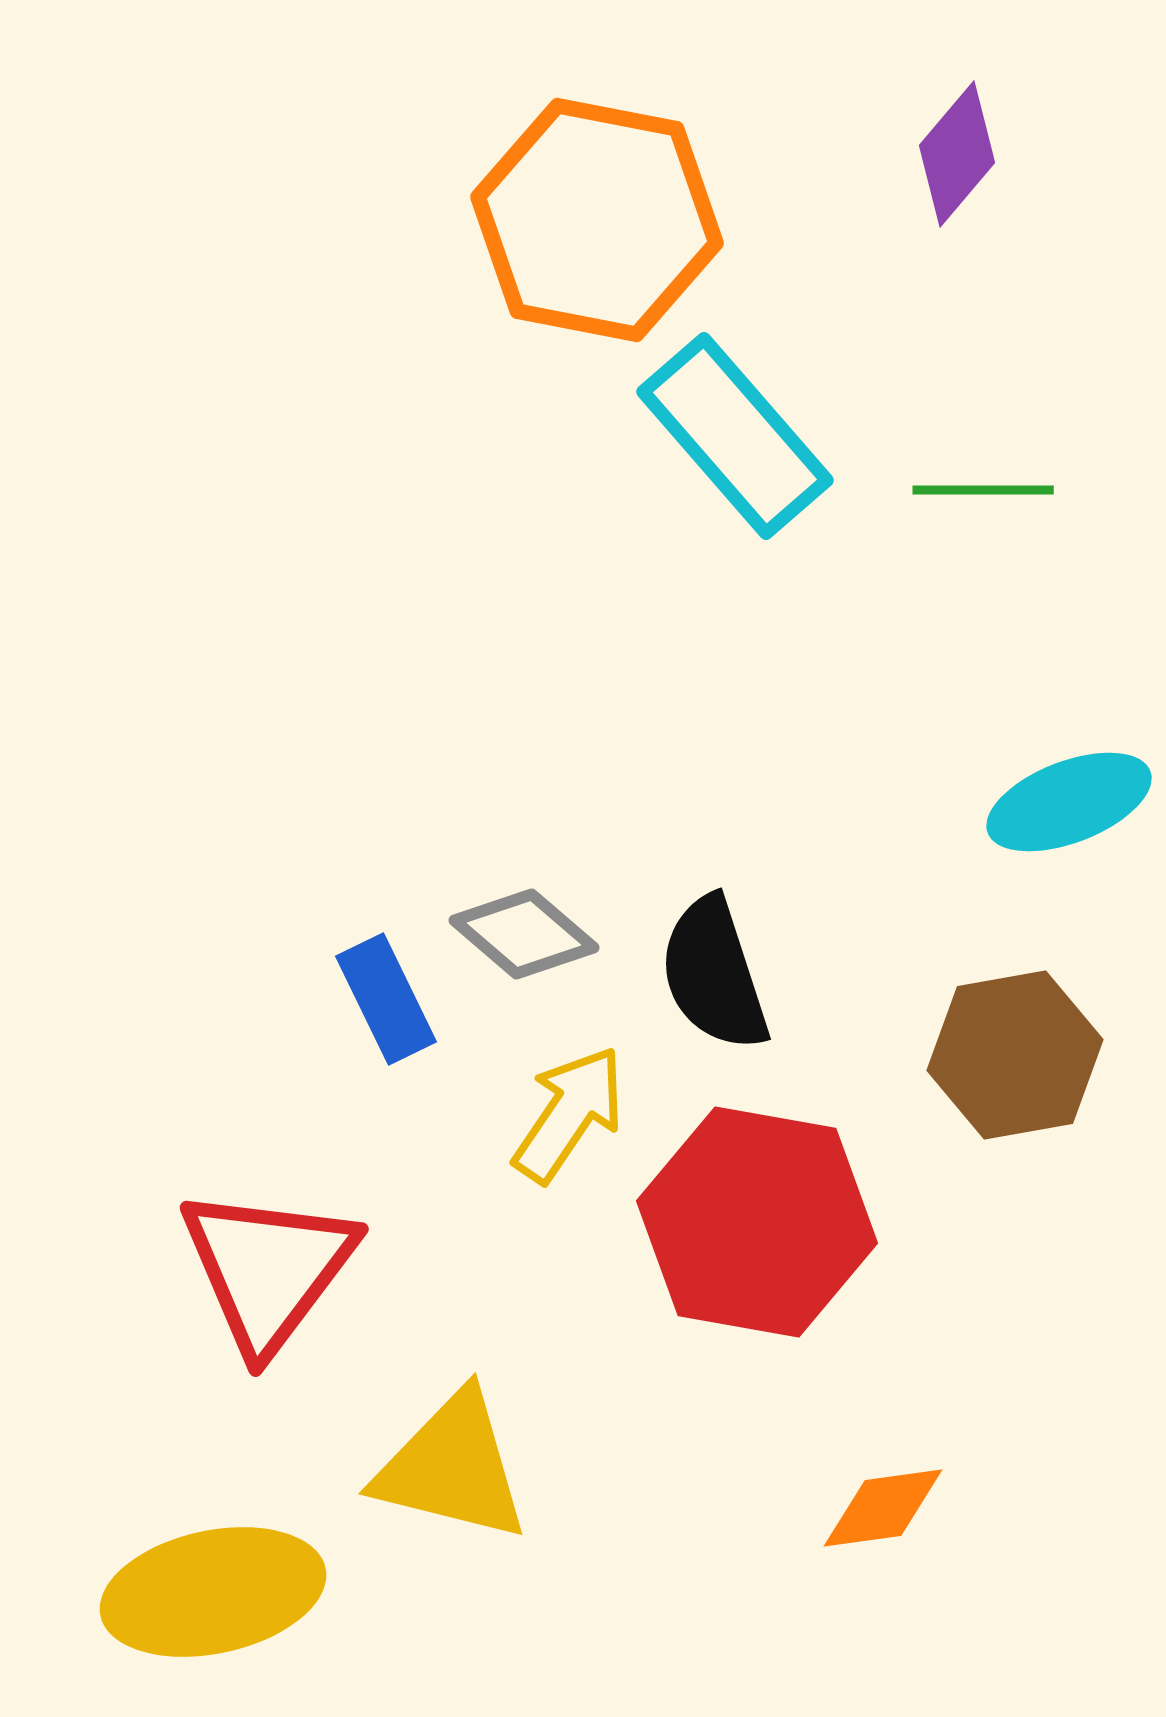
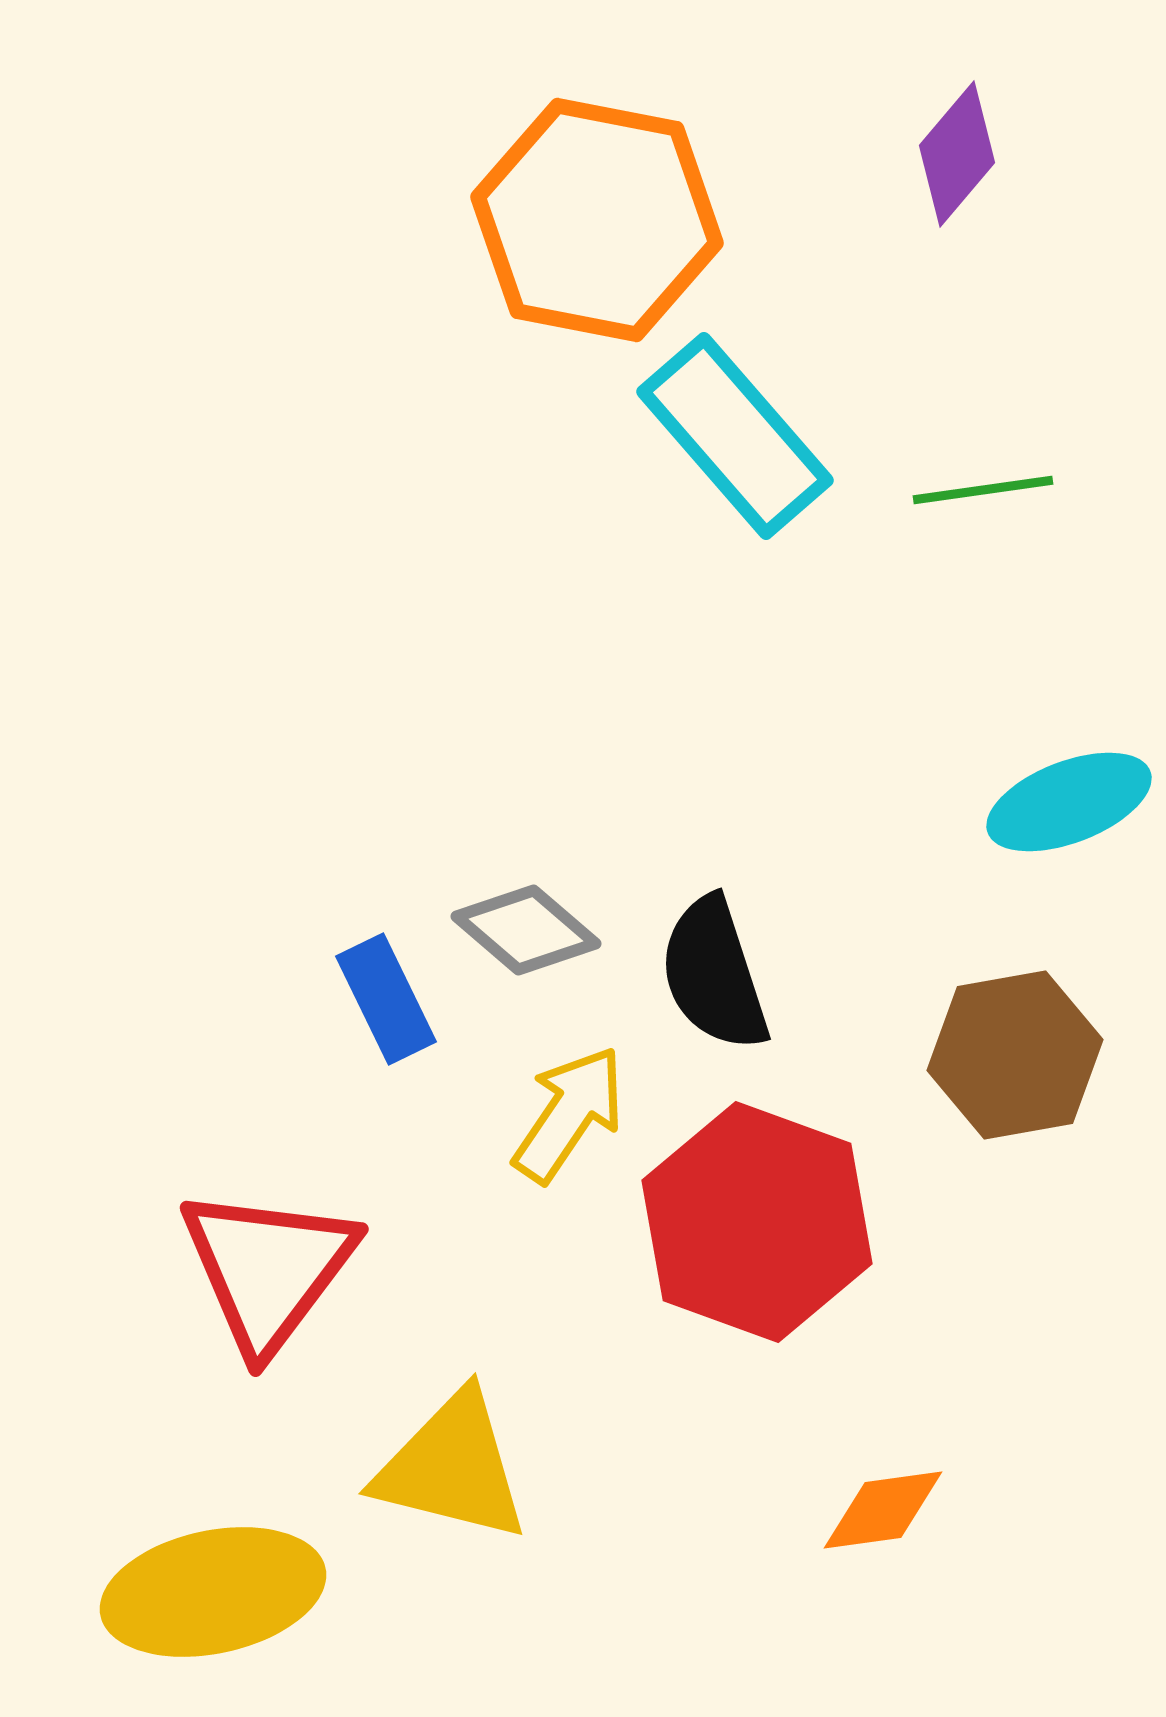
green line: rotated 8 degrees counterclockwise
gray diamond: moved 2 px right, 4 px up
red hexagon: rotated 10 degrees clockwise
orange diamond: moved 2 px down
